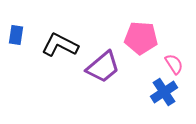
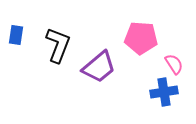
black L-shape: moved 2 px left; rotated 84 degrees clockwise
purple trapezoid: moved 4 px left
blue cross: rotated 24 degrees clockwise
